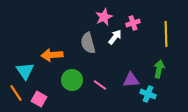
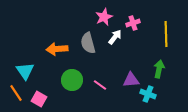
orange arrow: moved 5 px right, 6 px up
